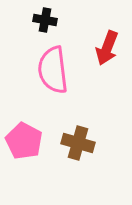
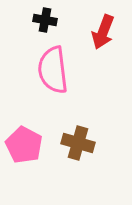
red arrow: moved 4 px left, 16 px up
pink pentagon: moved 4 px down
